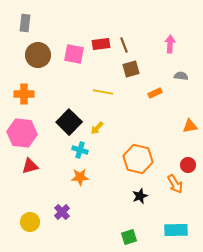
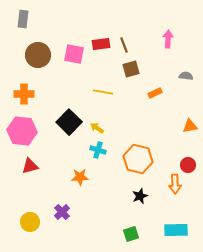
gray rectangle: moved 2 px left, 4 px up
pink arrow: moved 2 px left, 5 px up
gray semicircle: moved 5 px right
yellow arrow: rotated 80 degrees clockwise
pink hexagon: moved 2 px up
cyan cross: moved 18 px right
orange arrow: rotated 30 degrees clockwise
green square: moved 2 px right, 3 px up
